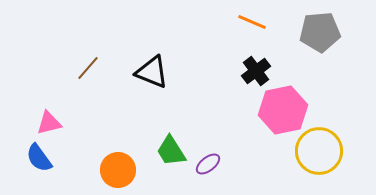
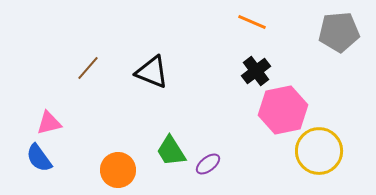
gray pentagon: moved 19 px right
